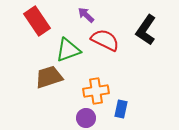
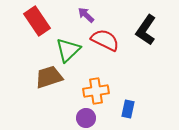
green triangle: rotated 24 degrees counterclockwise
blue rectangle: moved 7 px right
